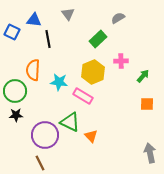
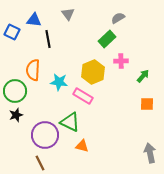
green rectangle: moved 9 px right
black star: rotated 16 degrees counterclockwise
orange triangle: moved 9 px left, 10 px down; rotated 32 degrees counterclockwise
